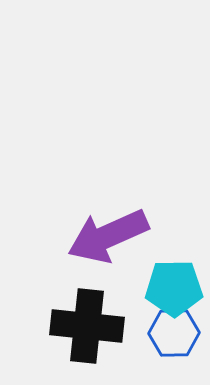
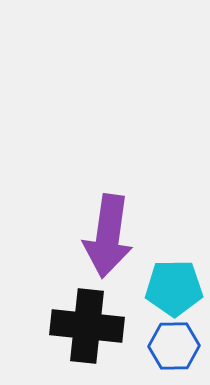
purple arrow: rotated 58 degrees counterclockwise
blue hexagon: moved 13 px down
